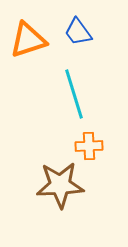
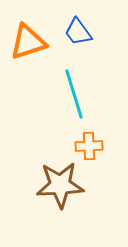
orange triangle: moved 2 px down
